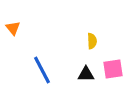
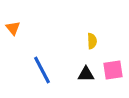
pink square: moved 1 px down
